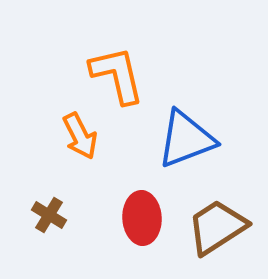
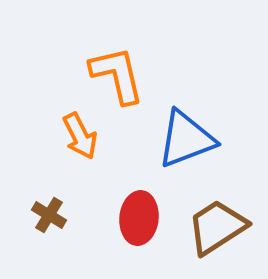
red ellipse: moved 3 px left; rotated 9 degrees clockwise
